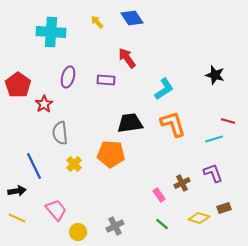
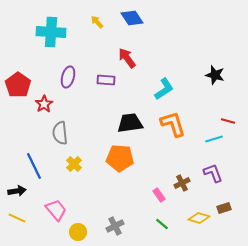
orange pentagon: moved 9 px right, 4 px down
